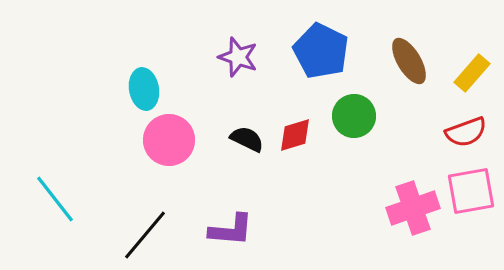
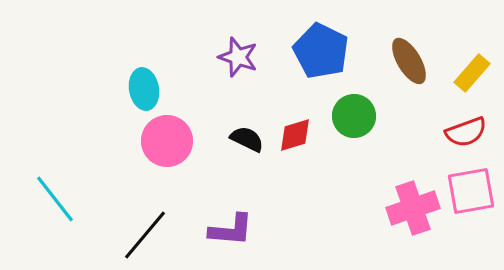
pink circle: moved 2 px left, 1 px down
